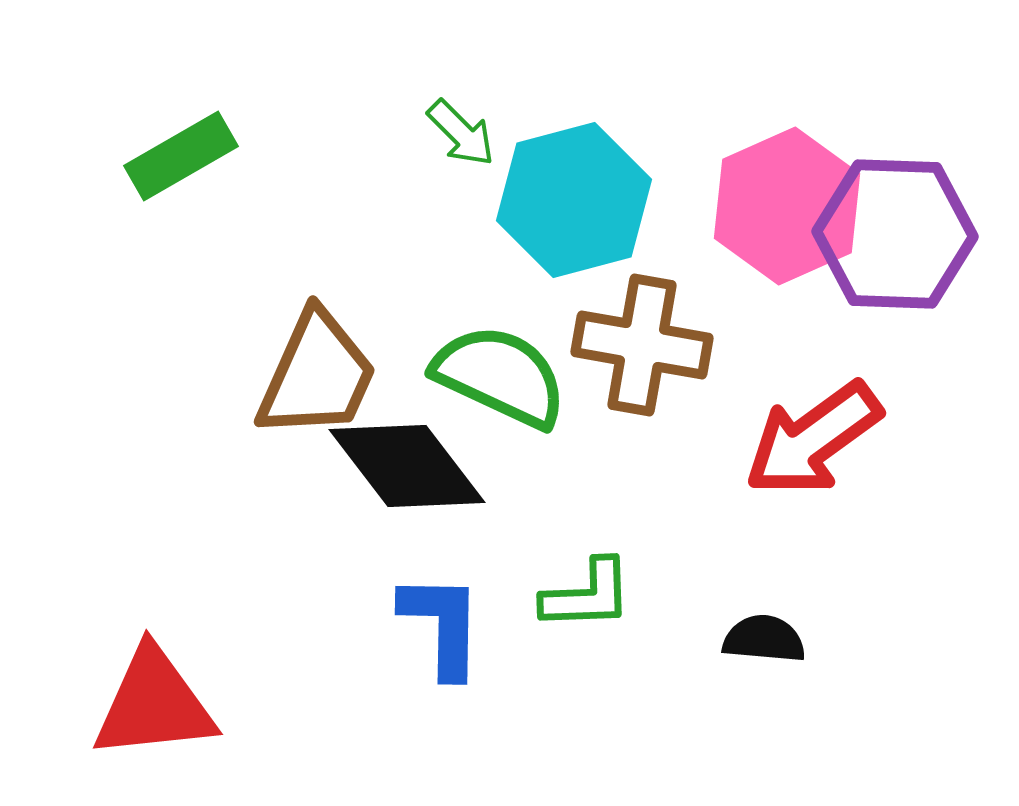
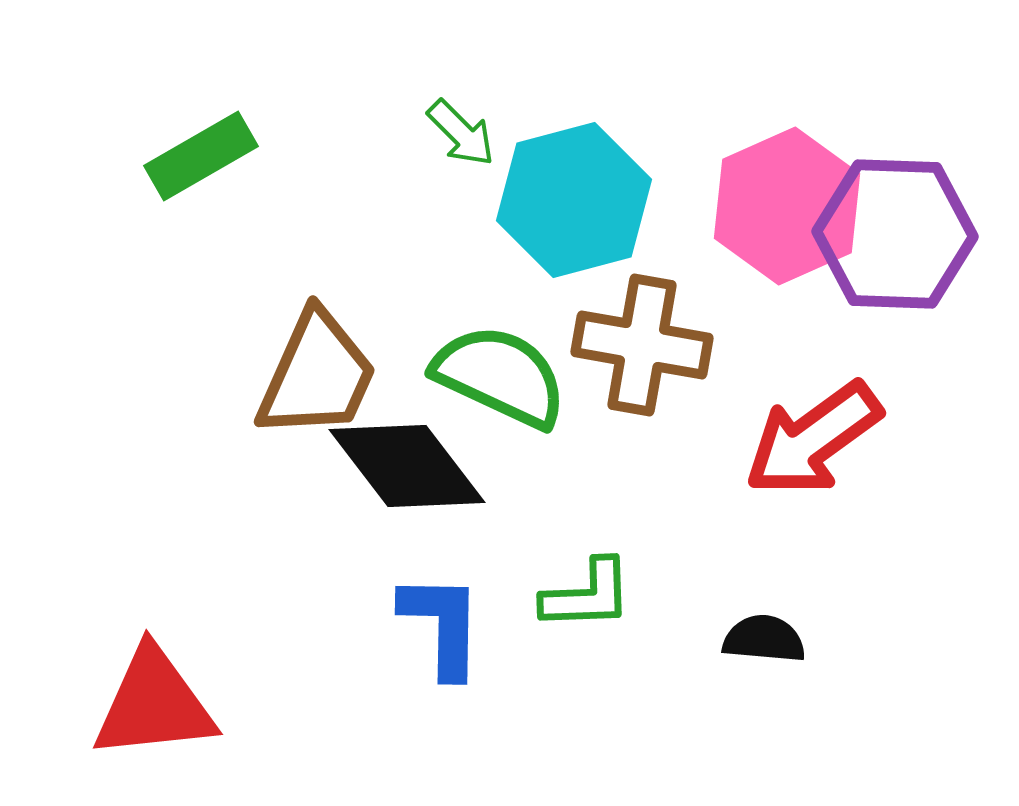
green rectangle: moved 20 px right
